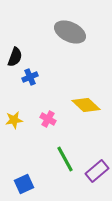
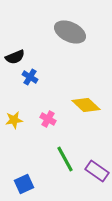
black semicircle: rotated 48 degrees clockwise
blue cross: rotated 35 degrees counterclockwise
purple rectangle: rotated 75 degrees clockwise
